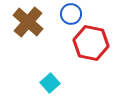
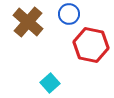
blue circle: moved 2 px left
red hexagon: moved 2 px down
